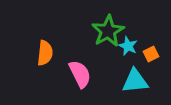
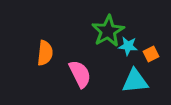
cyan star: rotated 18 degrees counterclockwise
